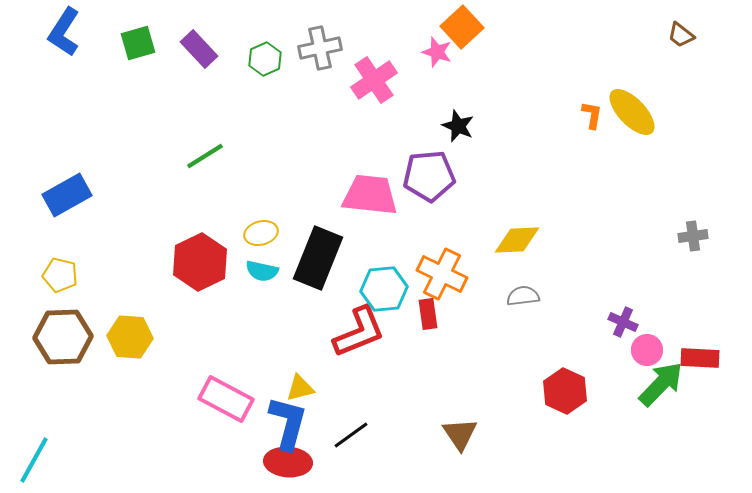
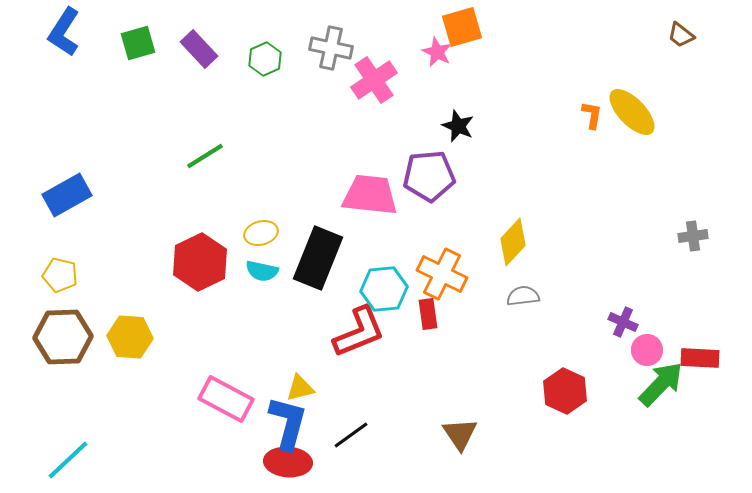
orange square at (462, 27): rotated 27 degrees clockwise
gray cross at (320, 48): moved 11 px right; rotated 24 degrees clockwise
pink star at (437, 52): rotated 8 degrees clockwise
yellow diamond at (517, 240): moved 4 px left, 2 px down; rotated 45 degrees counterclockwise
cyan line at (34, 460): moved 34 px right; rotated 18 degrees clockwise
